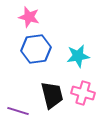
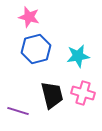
blue hexagon: rotated 8 degrees counterclockwise
